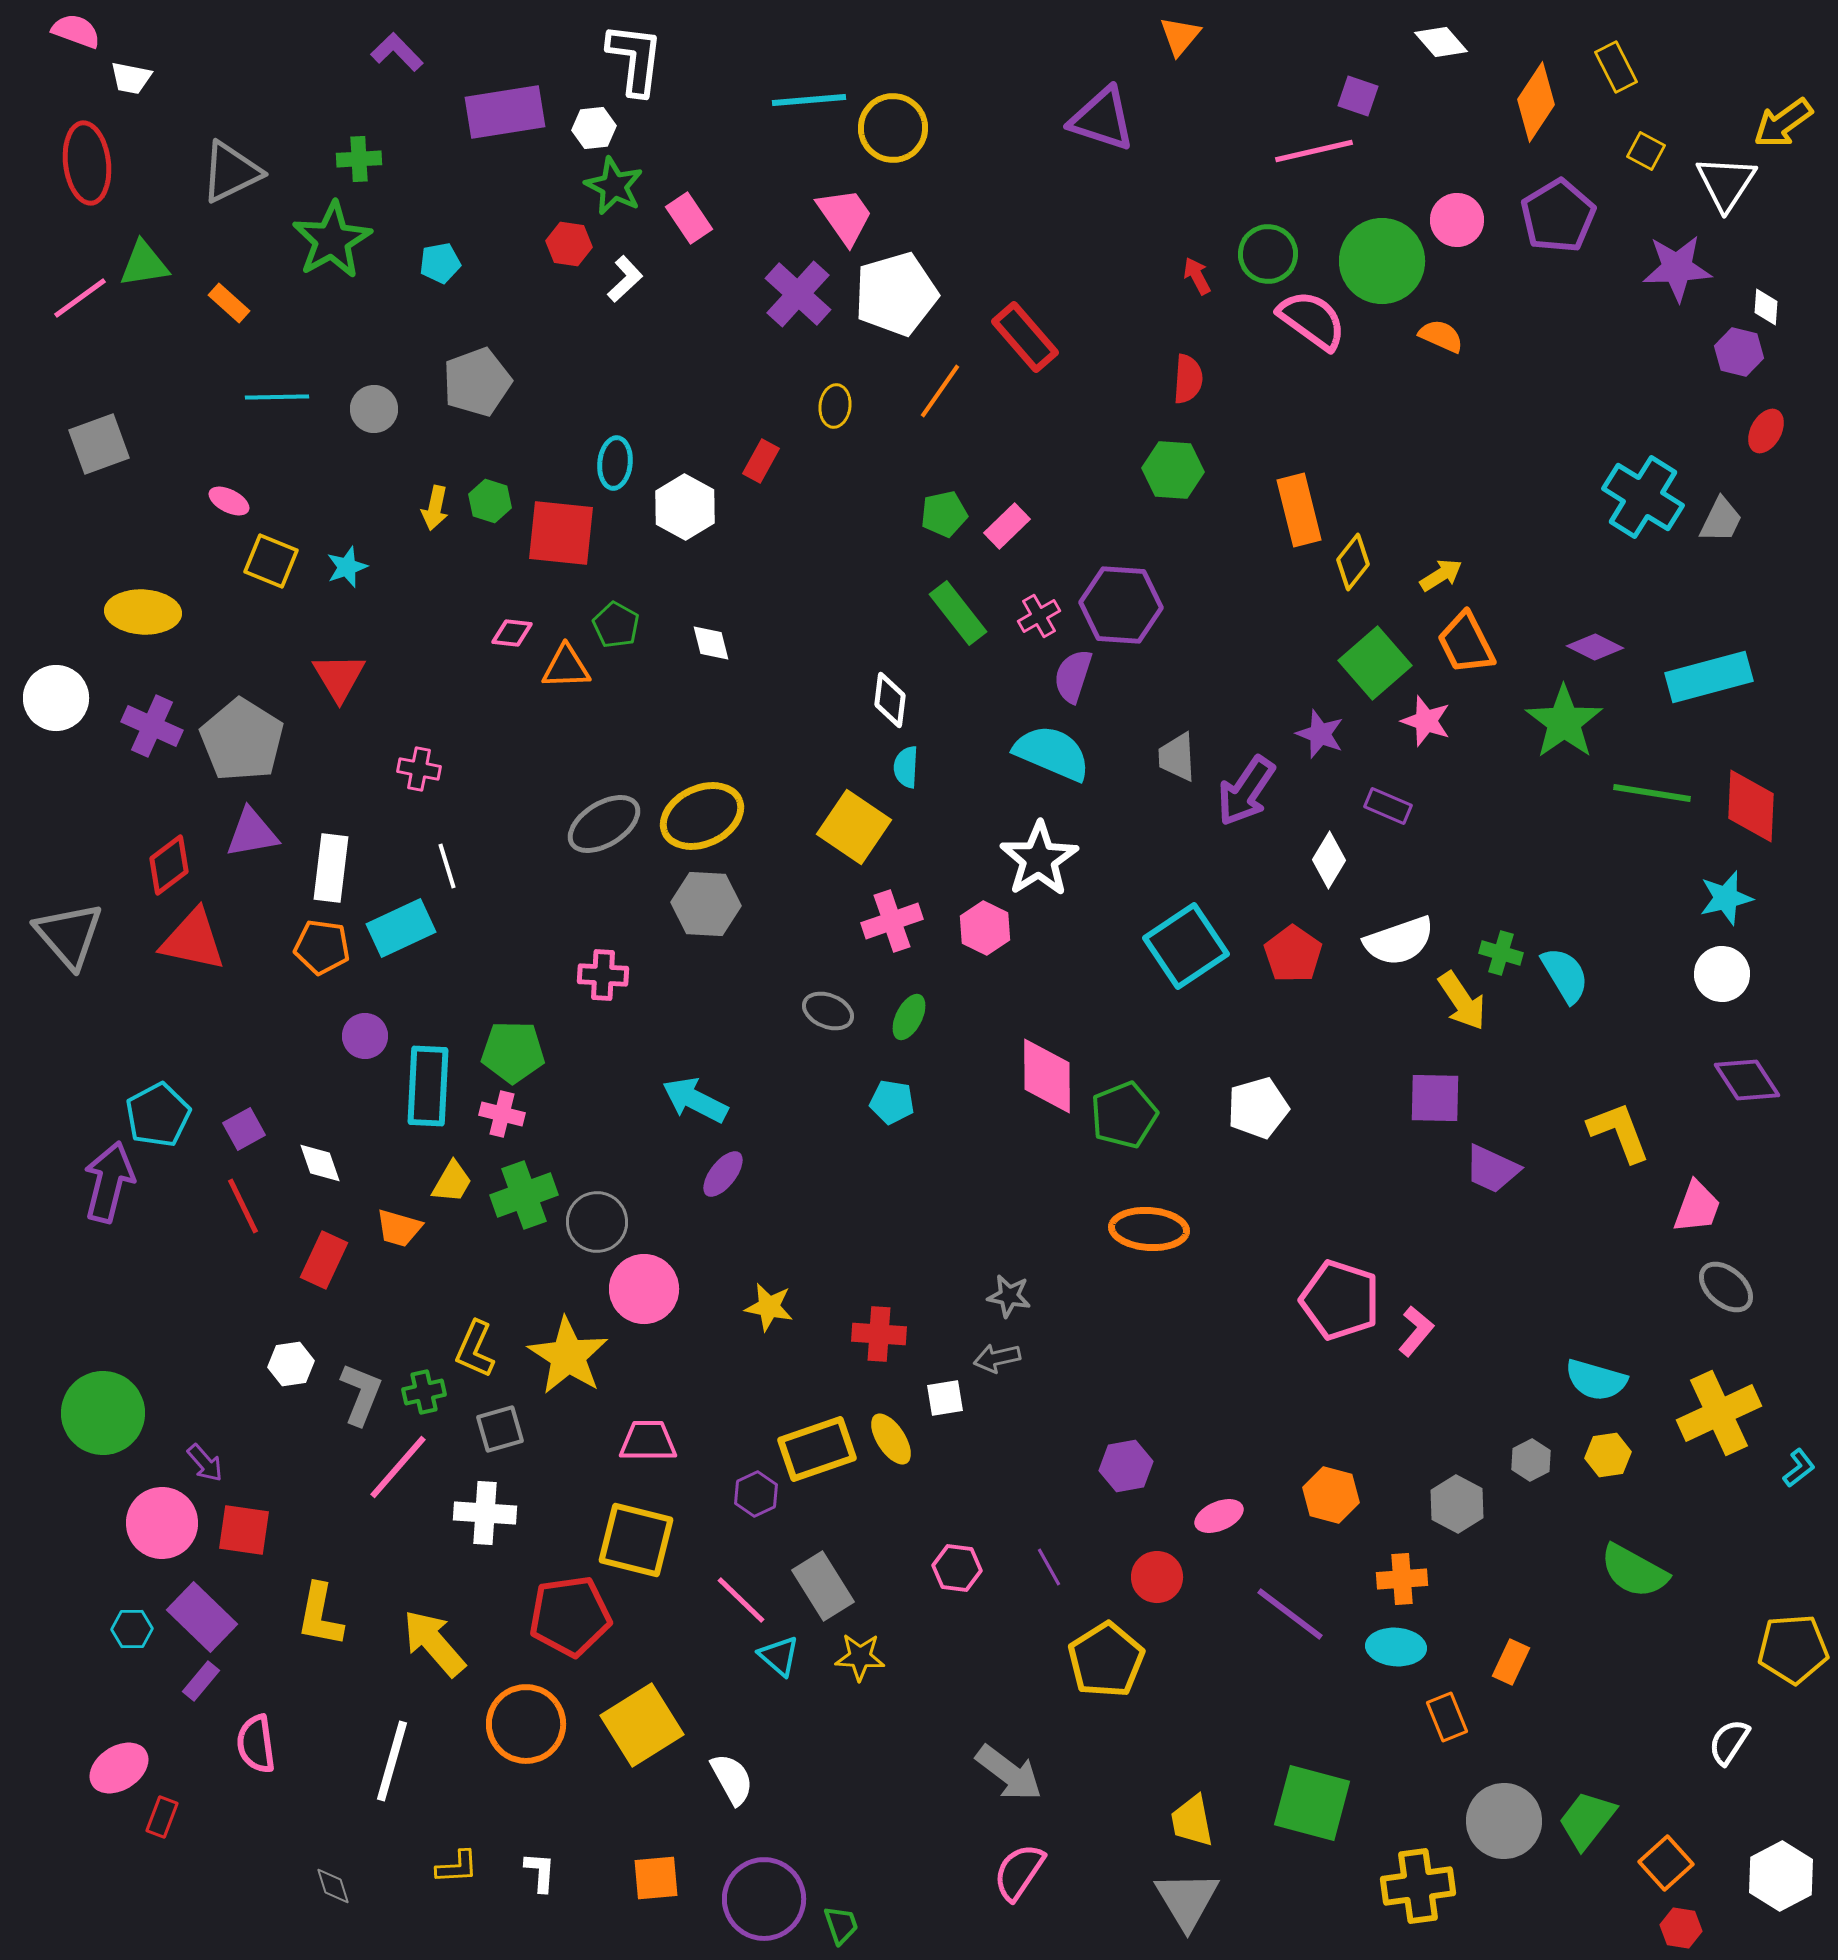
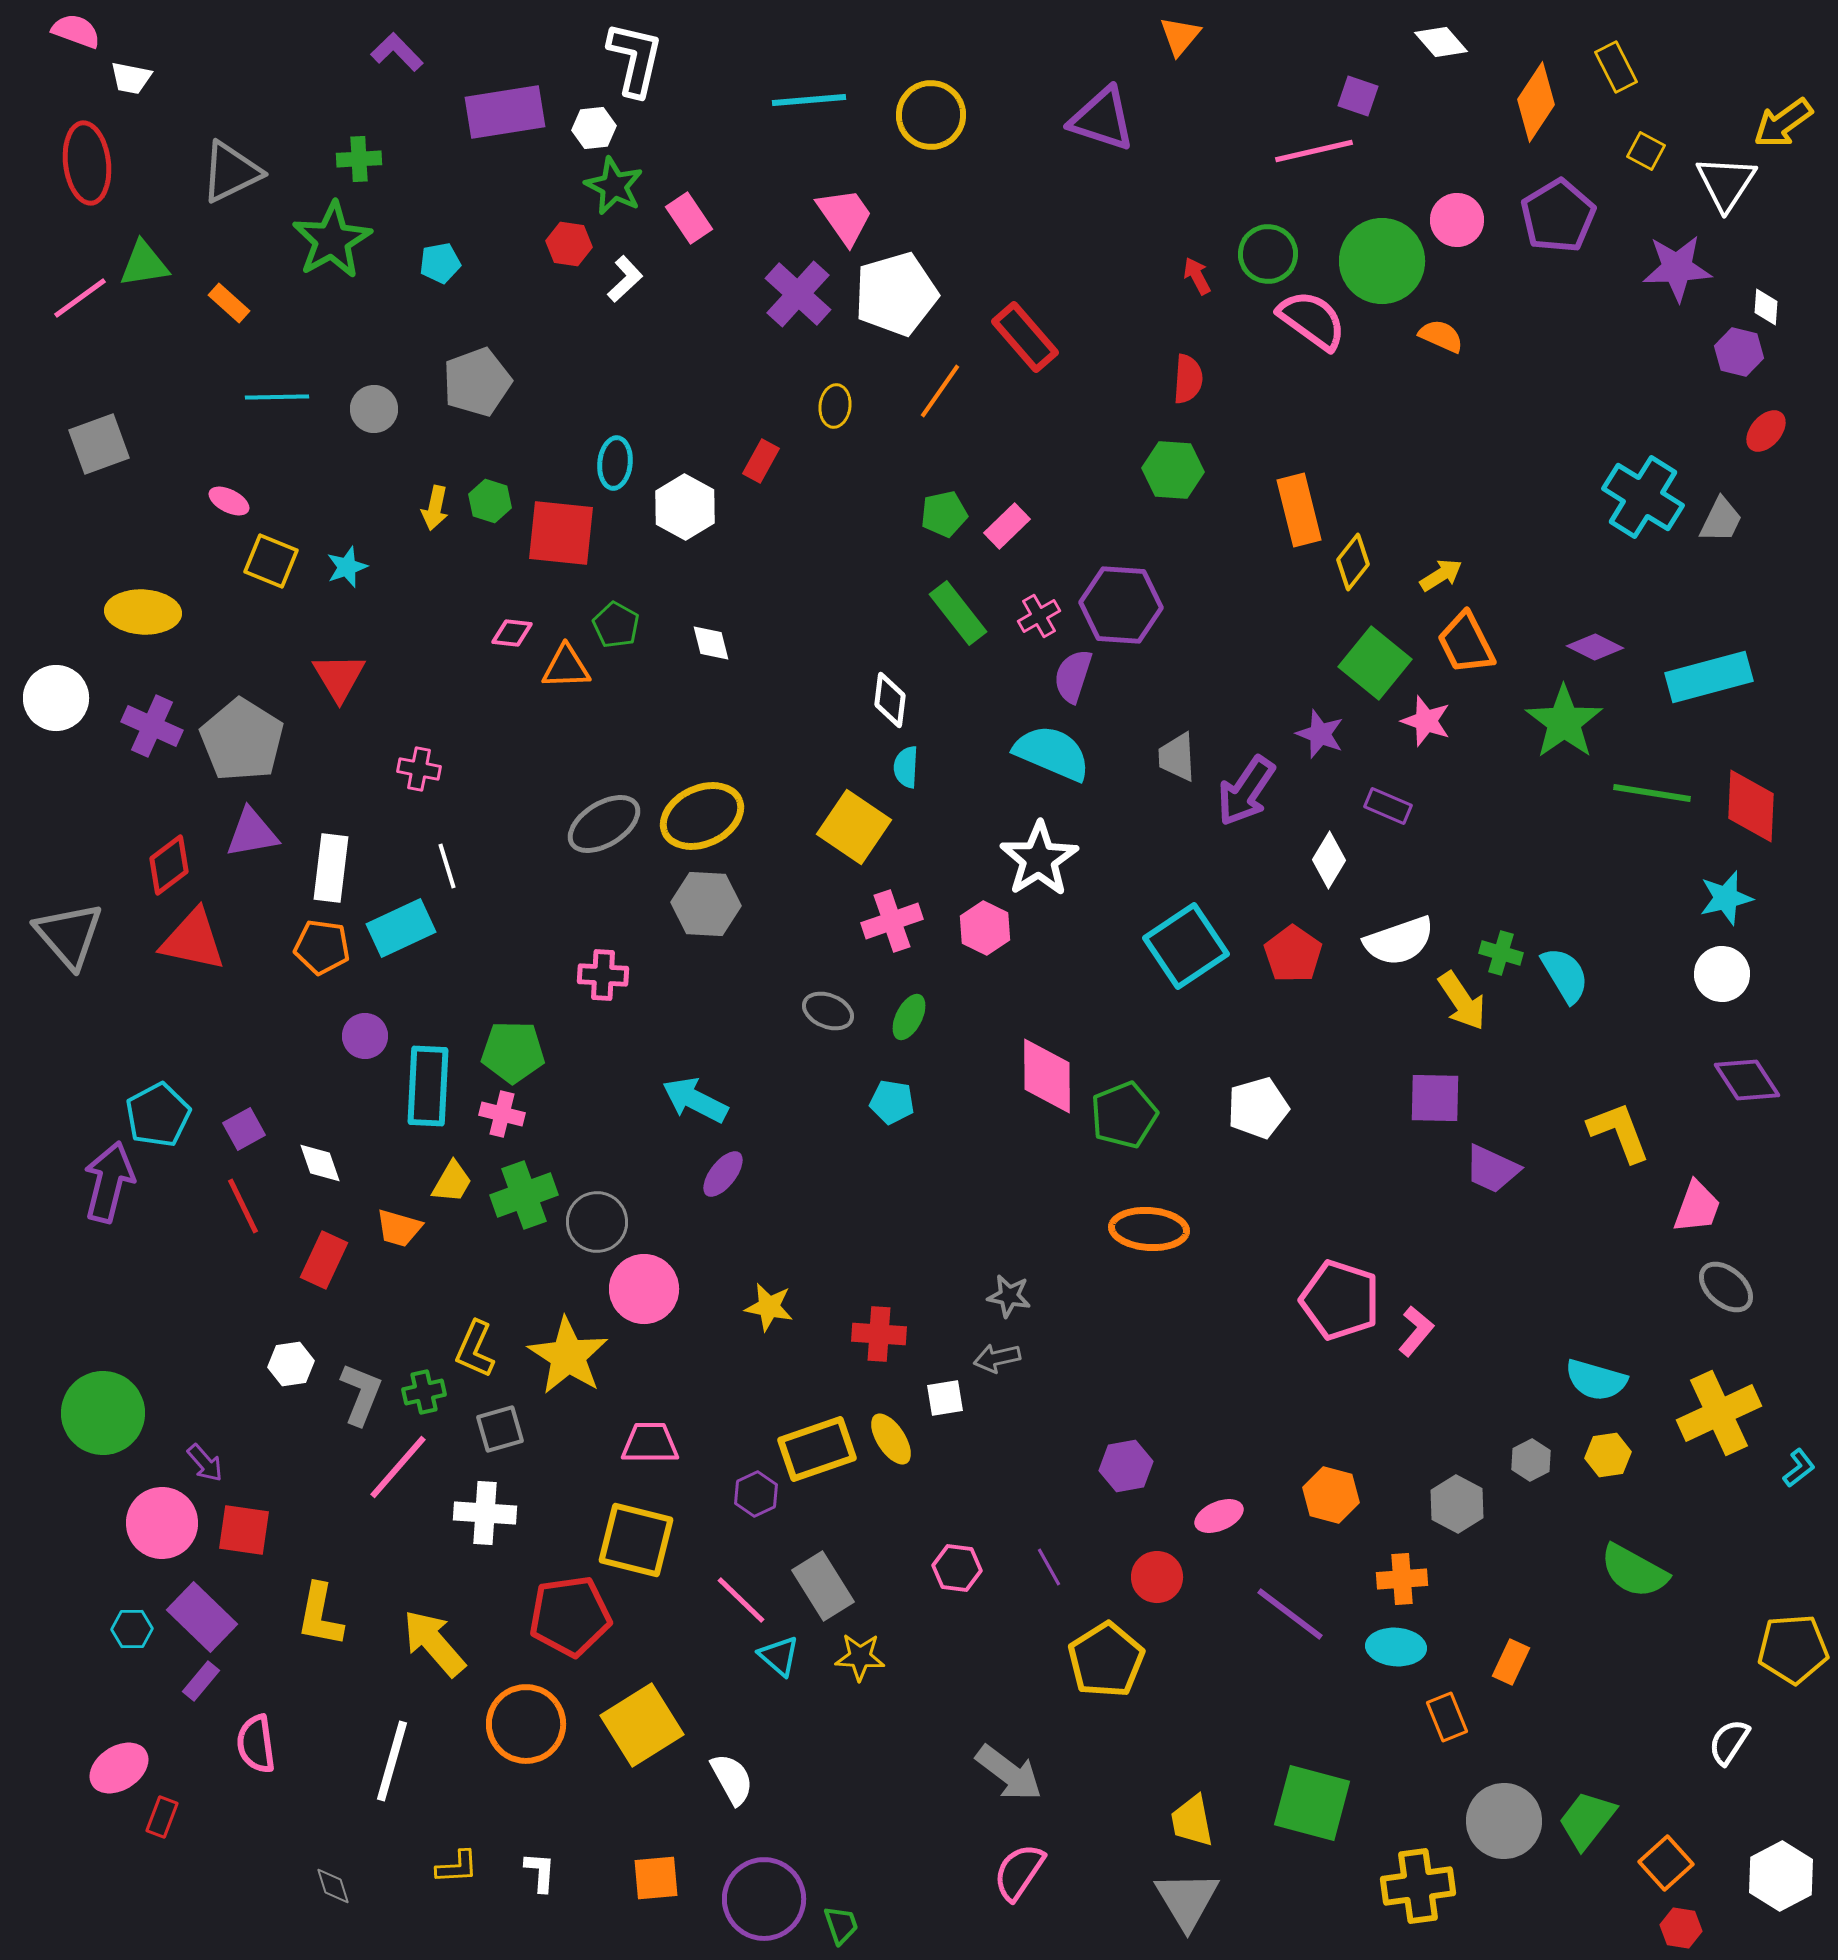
white L-shape at (635, 59): rotated 6 degrees clockwise
yellow circle at (893, 128): moved 38 px right, 13 px up
red ellipse at (1766, 431): rotated 12 degrees clockwise
green square at (1375, 663): rotated 10 degrees counterclockwise
pink trapezoid at (648, 1441): moved 2 px right, 2 px down
